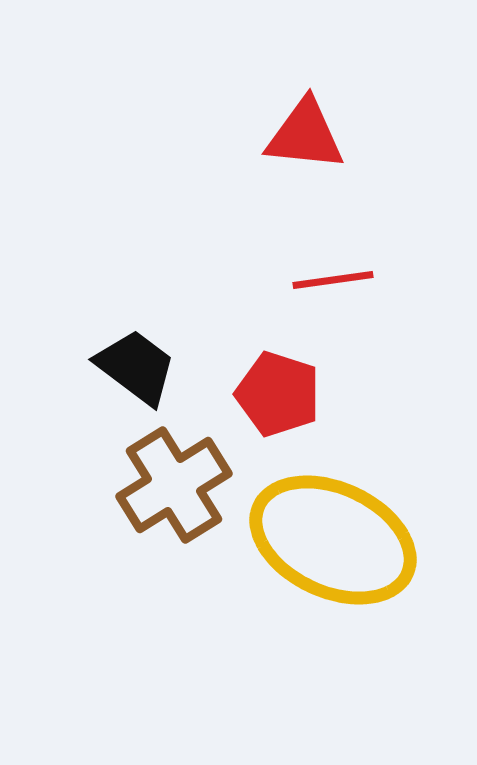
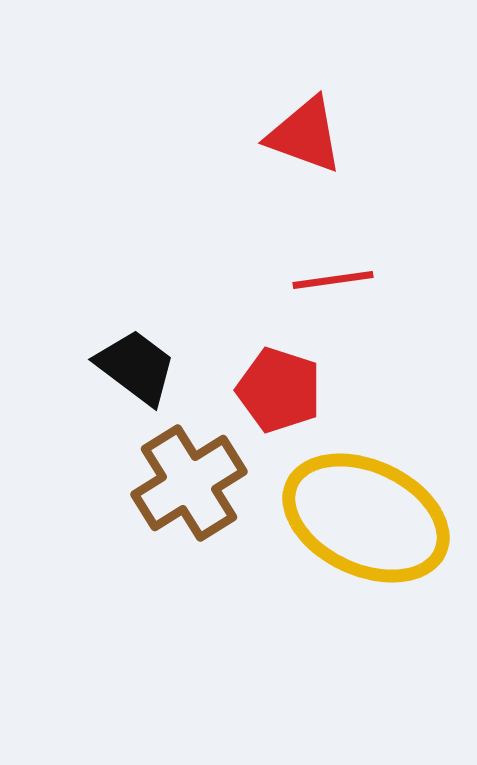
red triangle: rotated 14 degrees clockwise
red pentagon: moved 1 px right, 4 px up
brown cross: moved 15 px right, 2 px up
yellow ellipse: moved 33 px right, 22 px up
